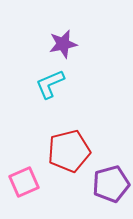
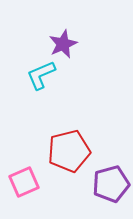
purple star: rotated 12 degrees counterclockwise
cyan L-shape: moved 9 px left, 9 px up
